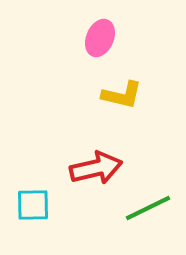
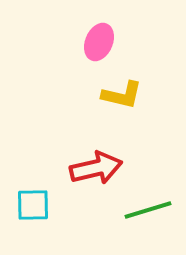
pink ellipse: moved 1 px left, 4 px down
green line: moved 2 px down; rotated 9 degrees clockwise
